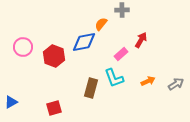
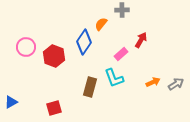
blue diamond: rotated 45 degrees counterclockwise
pink circle: moved 3 px right
orange arrow: moved 5 px right, 1 px down
brown rectangle: moved 1 px left, 1 px up
